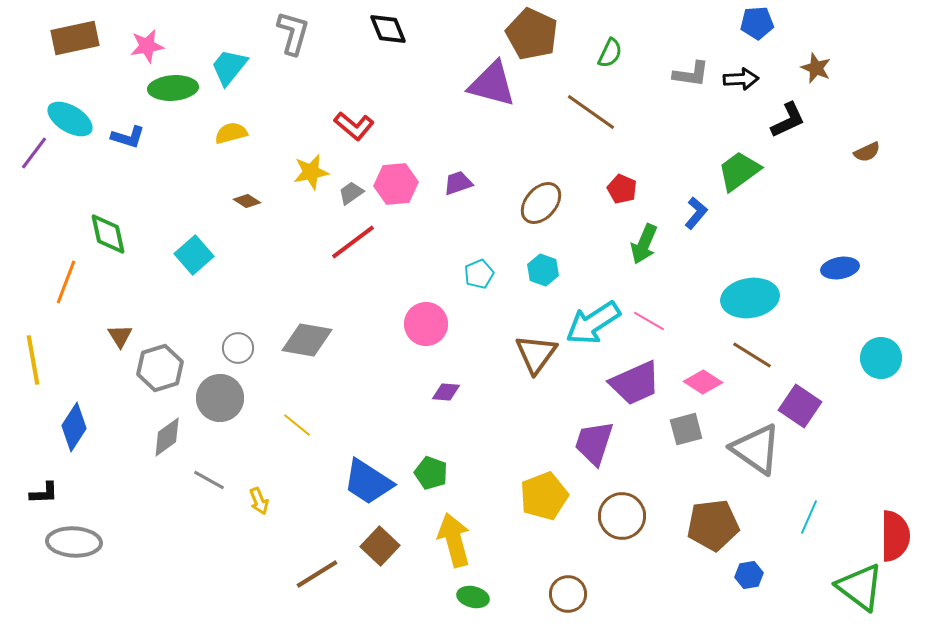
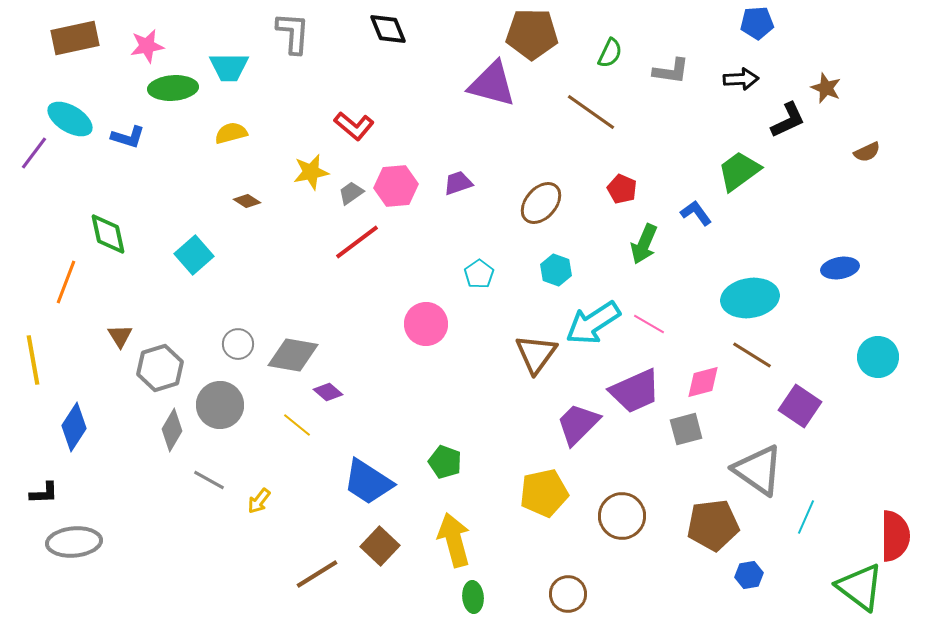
gray L-shape at (293, 33): rotated 12 degrees counterclockwise
brown pentagon at (532, 34): rotated 24 degrees counterclockwise
cyan trapezoid at (229, 67): rotated 129 degrees counterclockwise
brown star at (816, 68): moved 10 px right, 20 px down
gray L-shape at (691, 74): moved 20 px left, 3 px up
pink hexagon at (396, 184): moved 2 px down
blue L-shape at (696, 213): rotated 76 degrees counterclockwise
red line at (353, 242): moved 4 px right
cyan hexagon at (543, 270): moved 13 px right
cyan pentagon at (479, 274): rotated 12 degrees counterclockwise
pink line at (649, 321): moved 3 px down
gray diamond at (307, 340): moved 14 px left, 15 px down
gray circle at (238, 348): moved 4 px up
cyan circle at (881, 358): moved 3 px left, 1 px up
pink diamond at (703, 382): rotated 48 degrees counterclockwise
purple trapezoid at (635, 383): moved 8 px down
purple diamond at (446, 392): moved 118 px left; rotated 36 degrees clockwise
gray circle at (220, 398): moved 7 px down
gray diamond at (167, 437): moved 5 px right, 7 px up; rotated 24 degrees counterclockwise
purple trapezoid at (594, 443): moved 16 px left, 19 px up; rotated 27 degrees clockwise
gray triangle at (756, 449): moved 2 px right, 21 px down
green pentagon at (431, 473): moved 14 px right, 11 px up
yellow pentagon at (544, 496): moved 3 px up; rotated 9 degrees clockwise
yellow arrow at (259, 501): rotated 60 degrees clockwise
cyan line at (809, 517): moved 3 px left
gray ellipse at (74, 542): rotated 8 degrees counterclockwise
green ellipse at (473, 597): rotated 72 degrees clockwise
